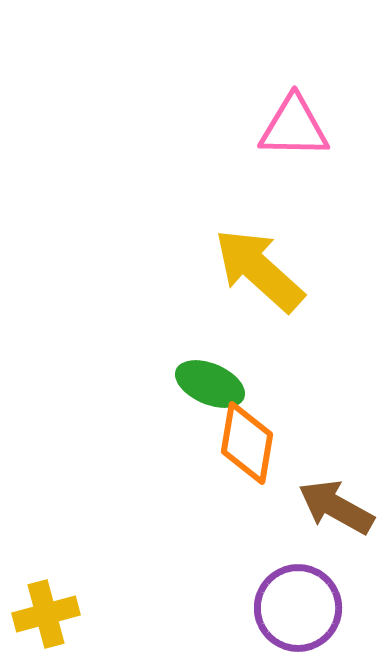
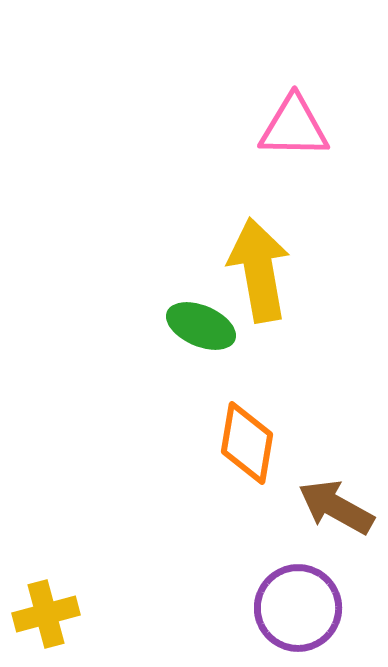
yellow arrow: rotated 38 degrees clockwise
green ellipse: moved 9 px left, 58 px up
